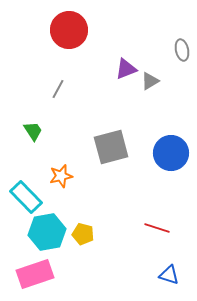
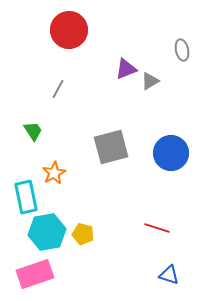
orange star: moved 7 px left, 3 px up; rotated 15 degrees counterclockwise
cyan rectangle: rotated 32 degrees clockwise
